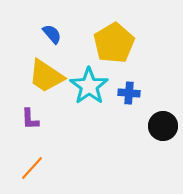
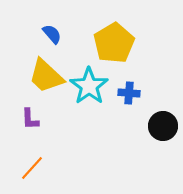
yellow trapezoid: rotated 9 degrees clockwise
